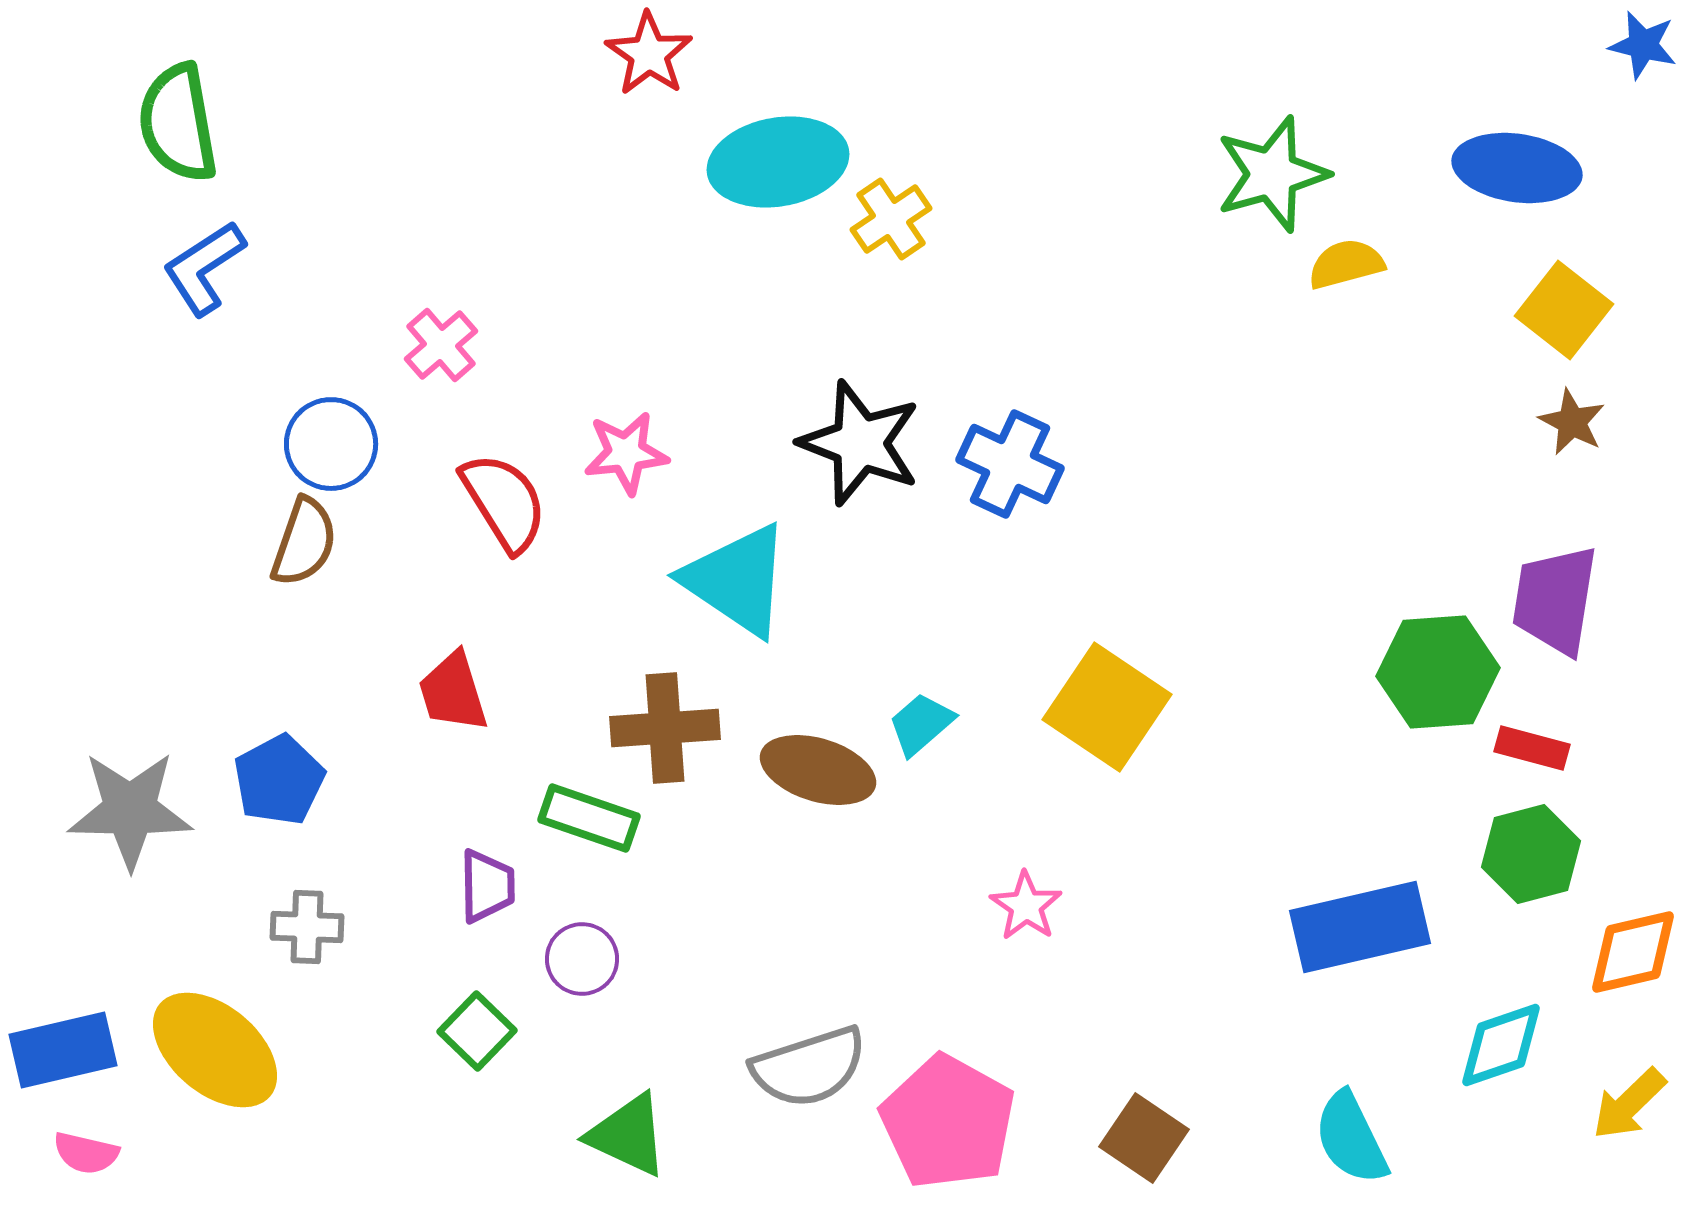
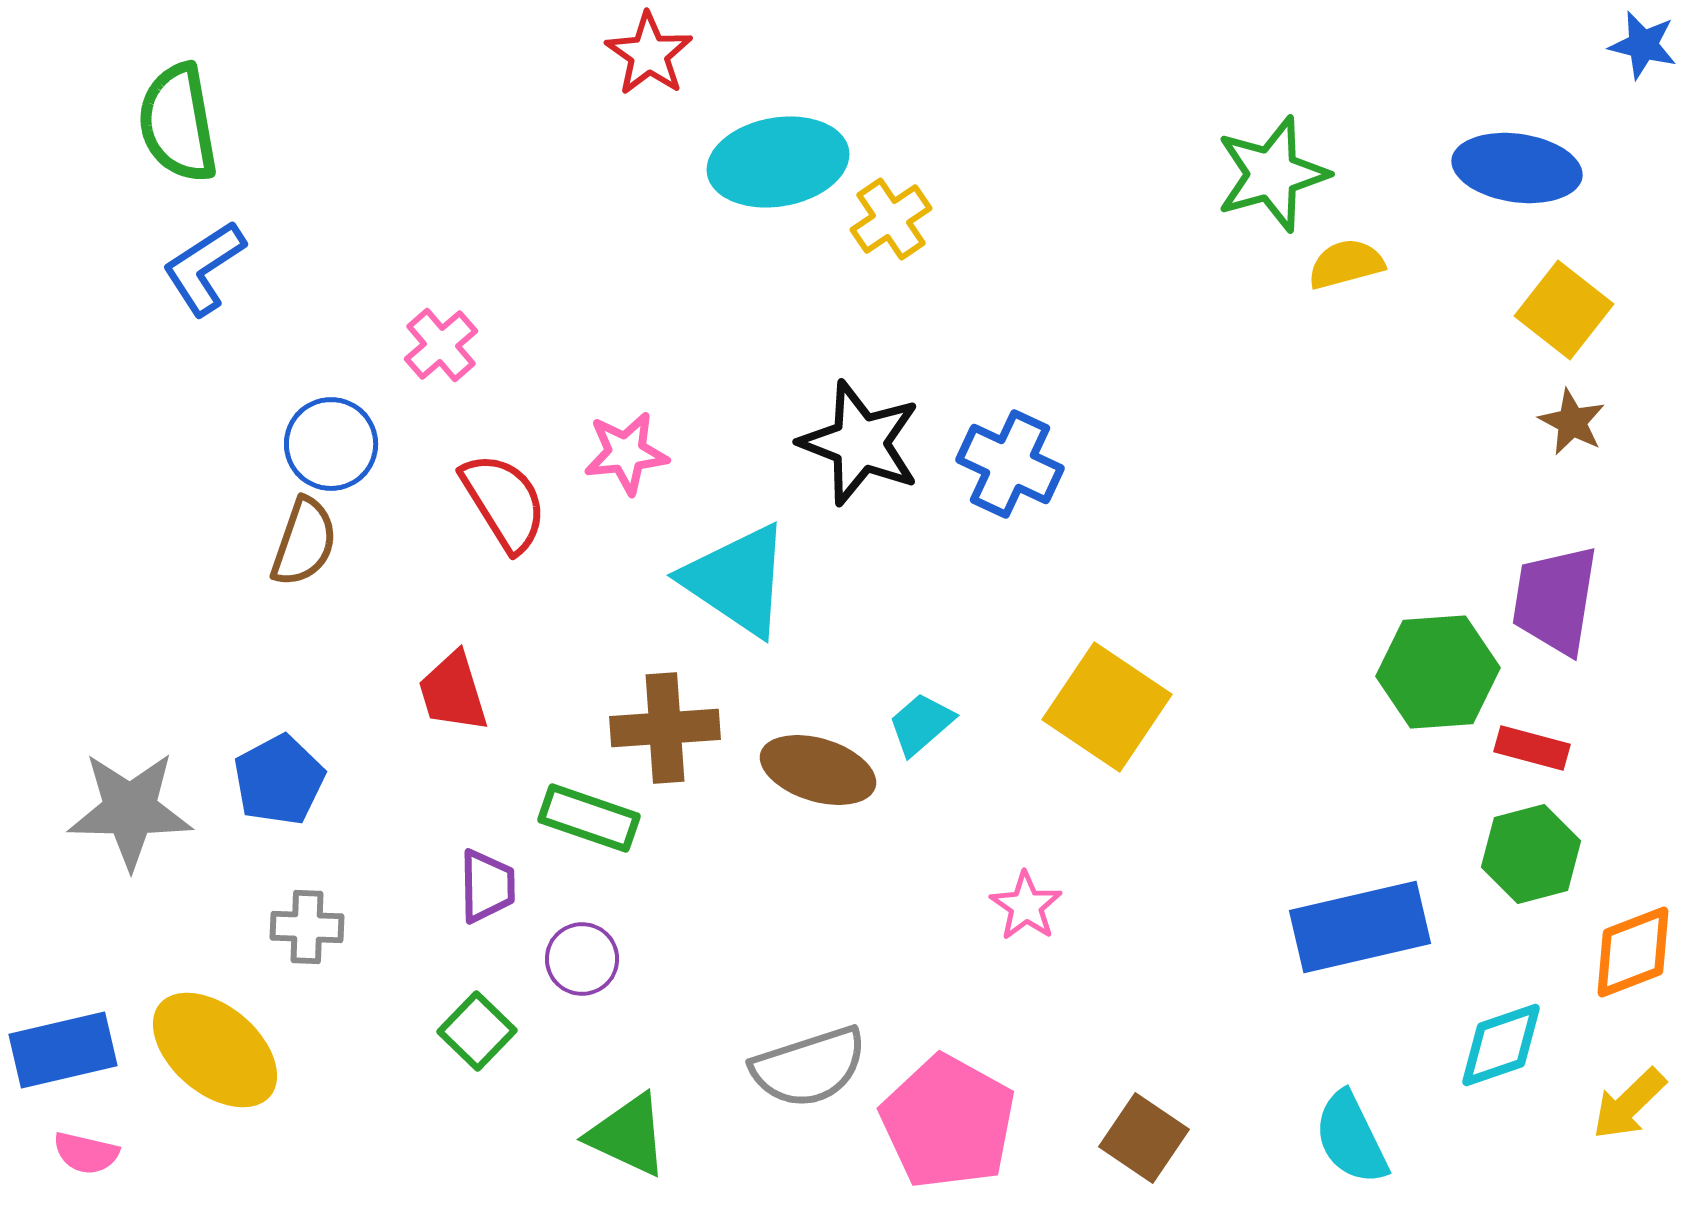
orange diamond at (1633, 952): rotated 8 degrees counterclockwise
